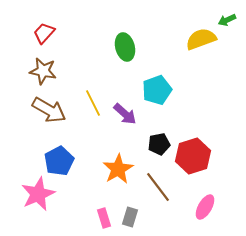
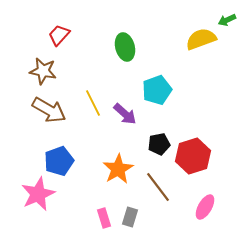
red trapezoid: moved 15 px right, 2 px down
blue pentagon: rotated 8 degrees clockwise
